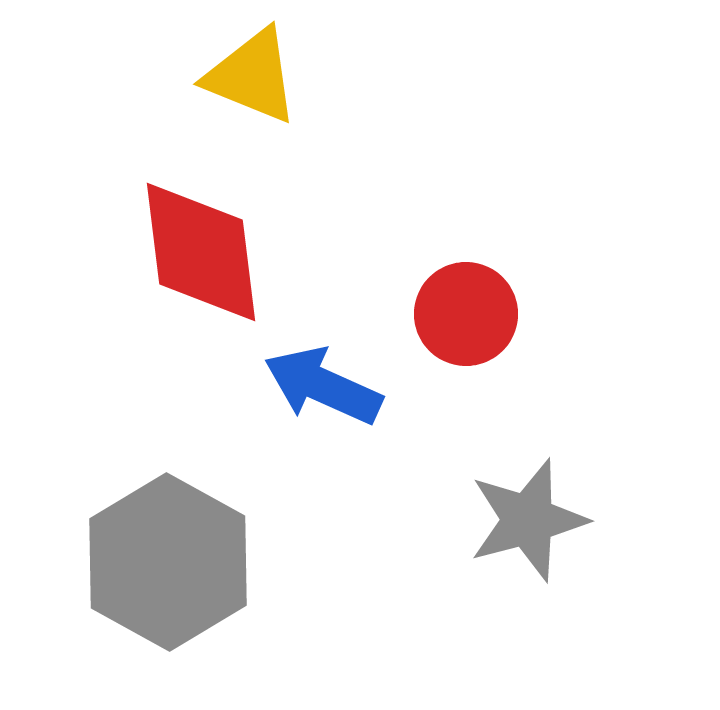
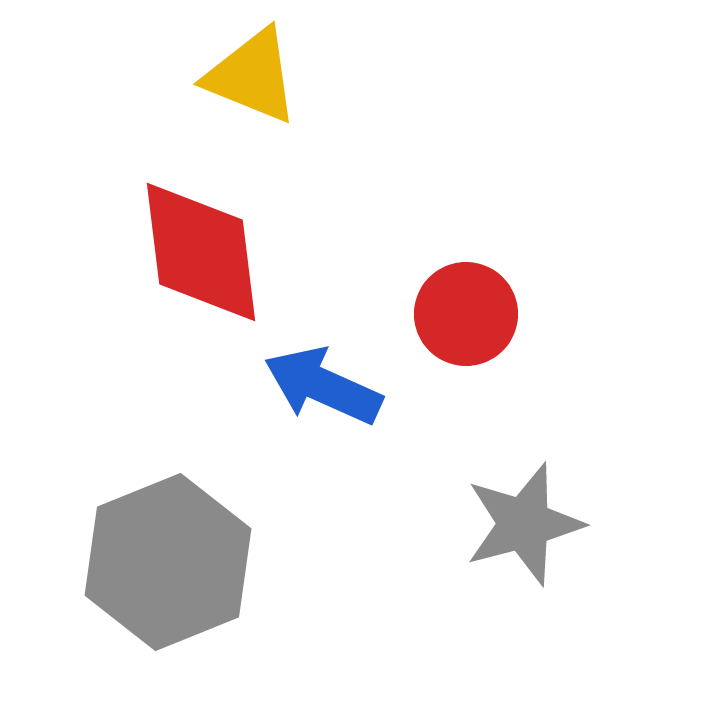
gray star: moved 4 px left, 4 px down
gray hexagon: rotated 9 degrees clockwise
